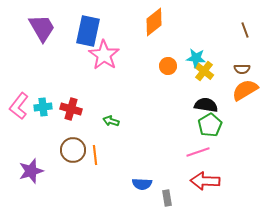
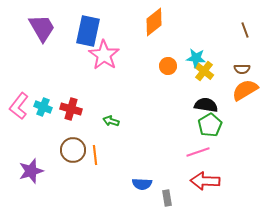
cyan cross: rotated 30 degrees clockwise
